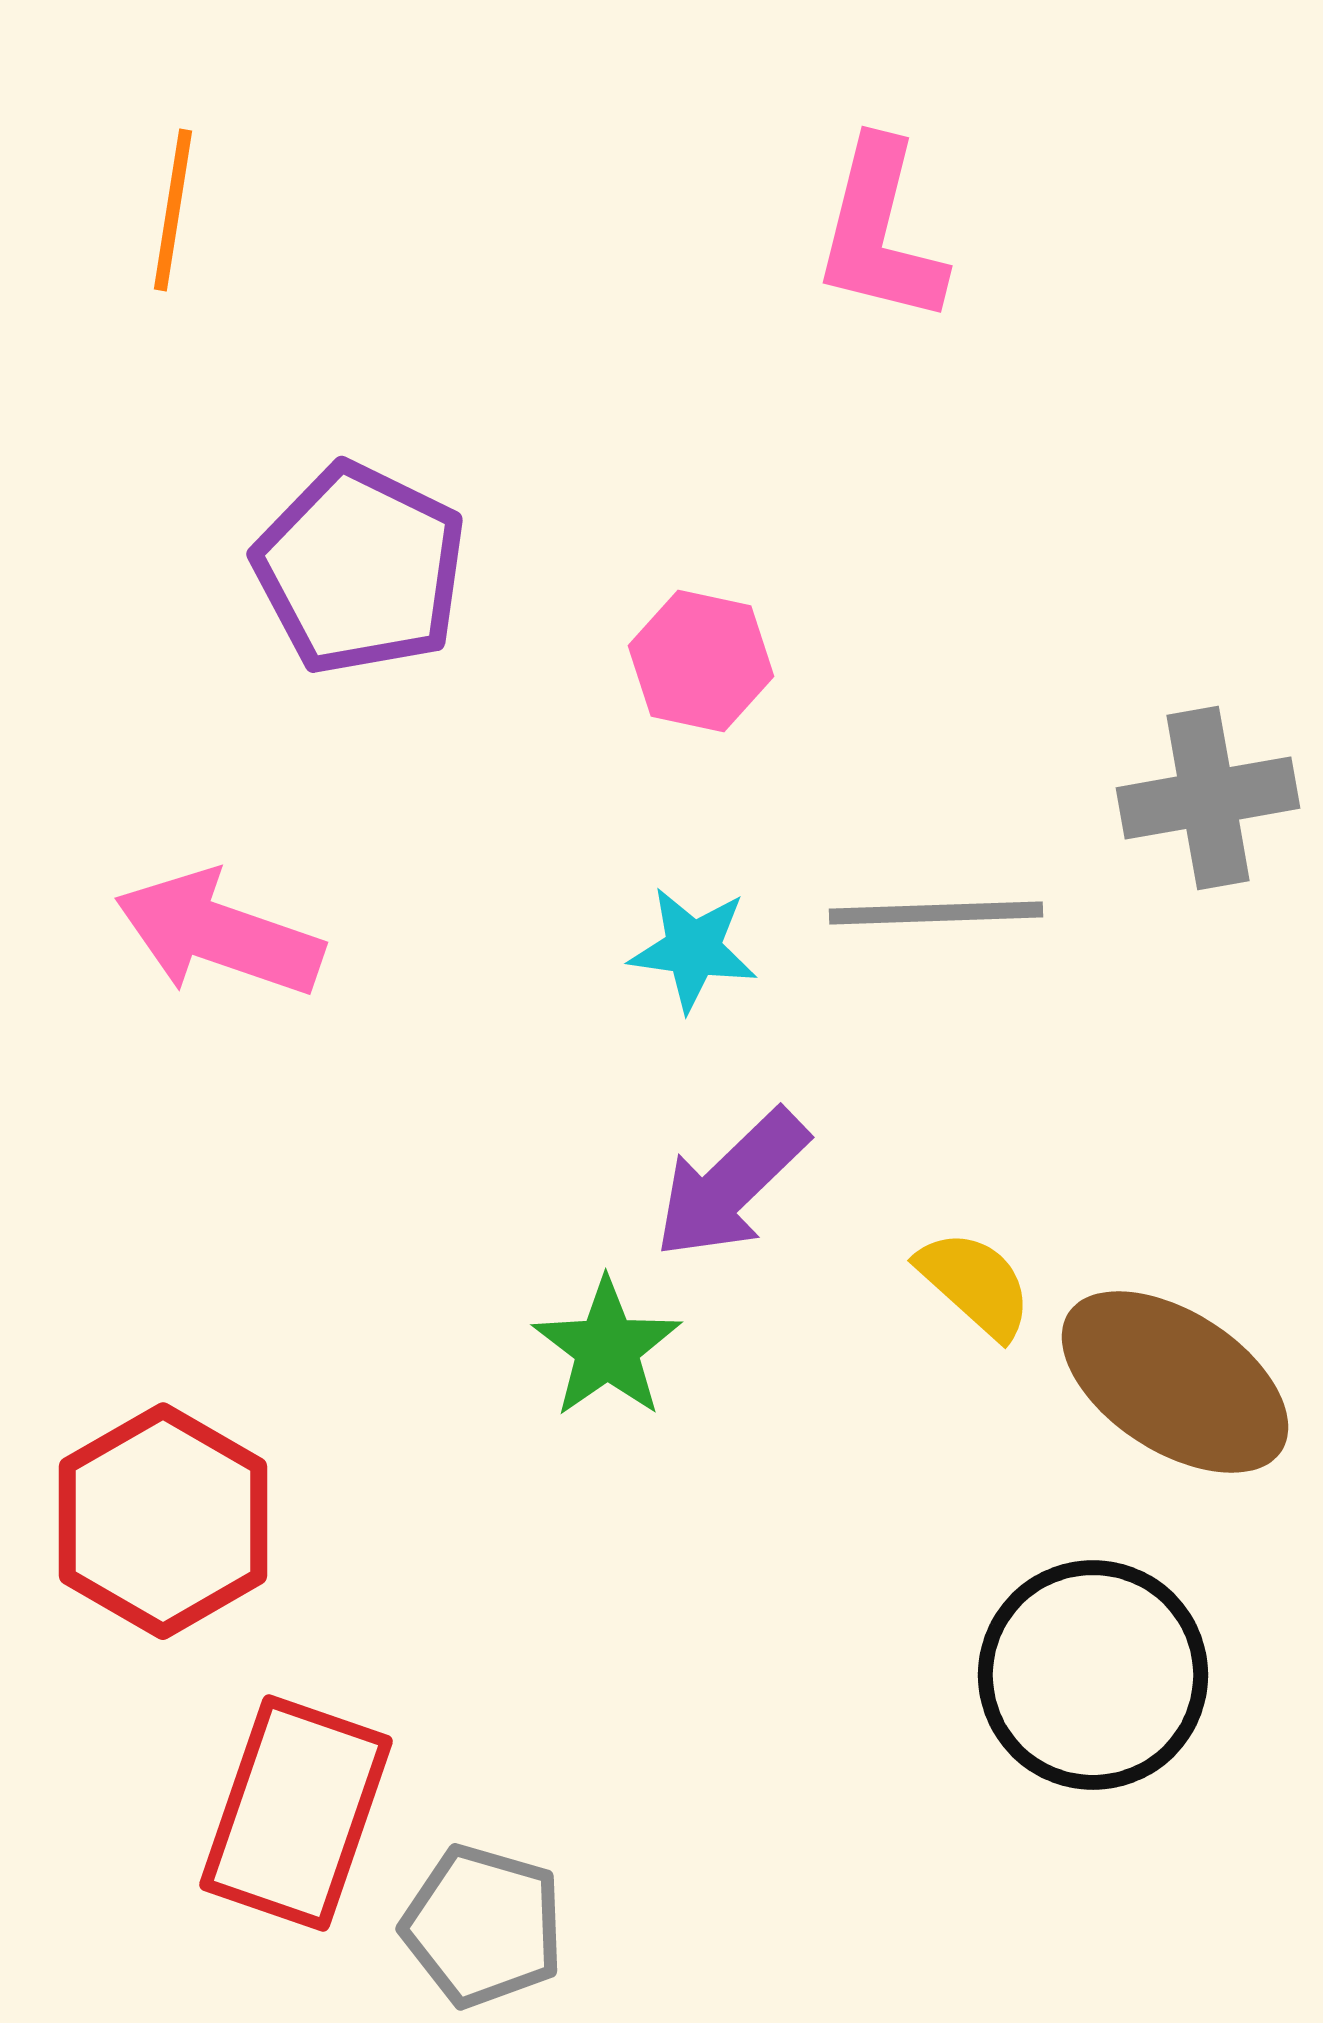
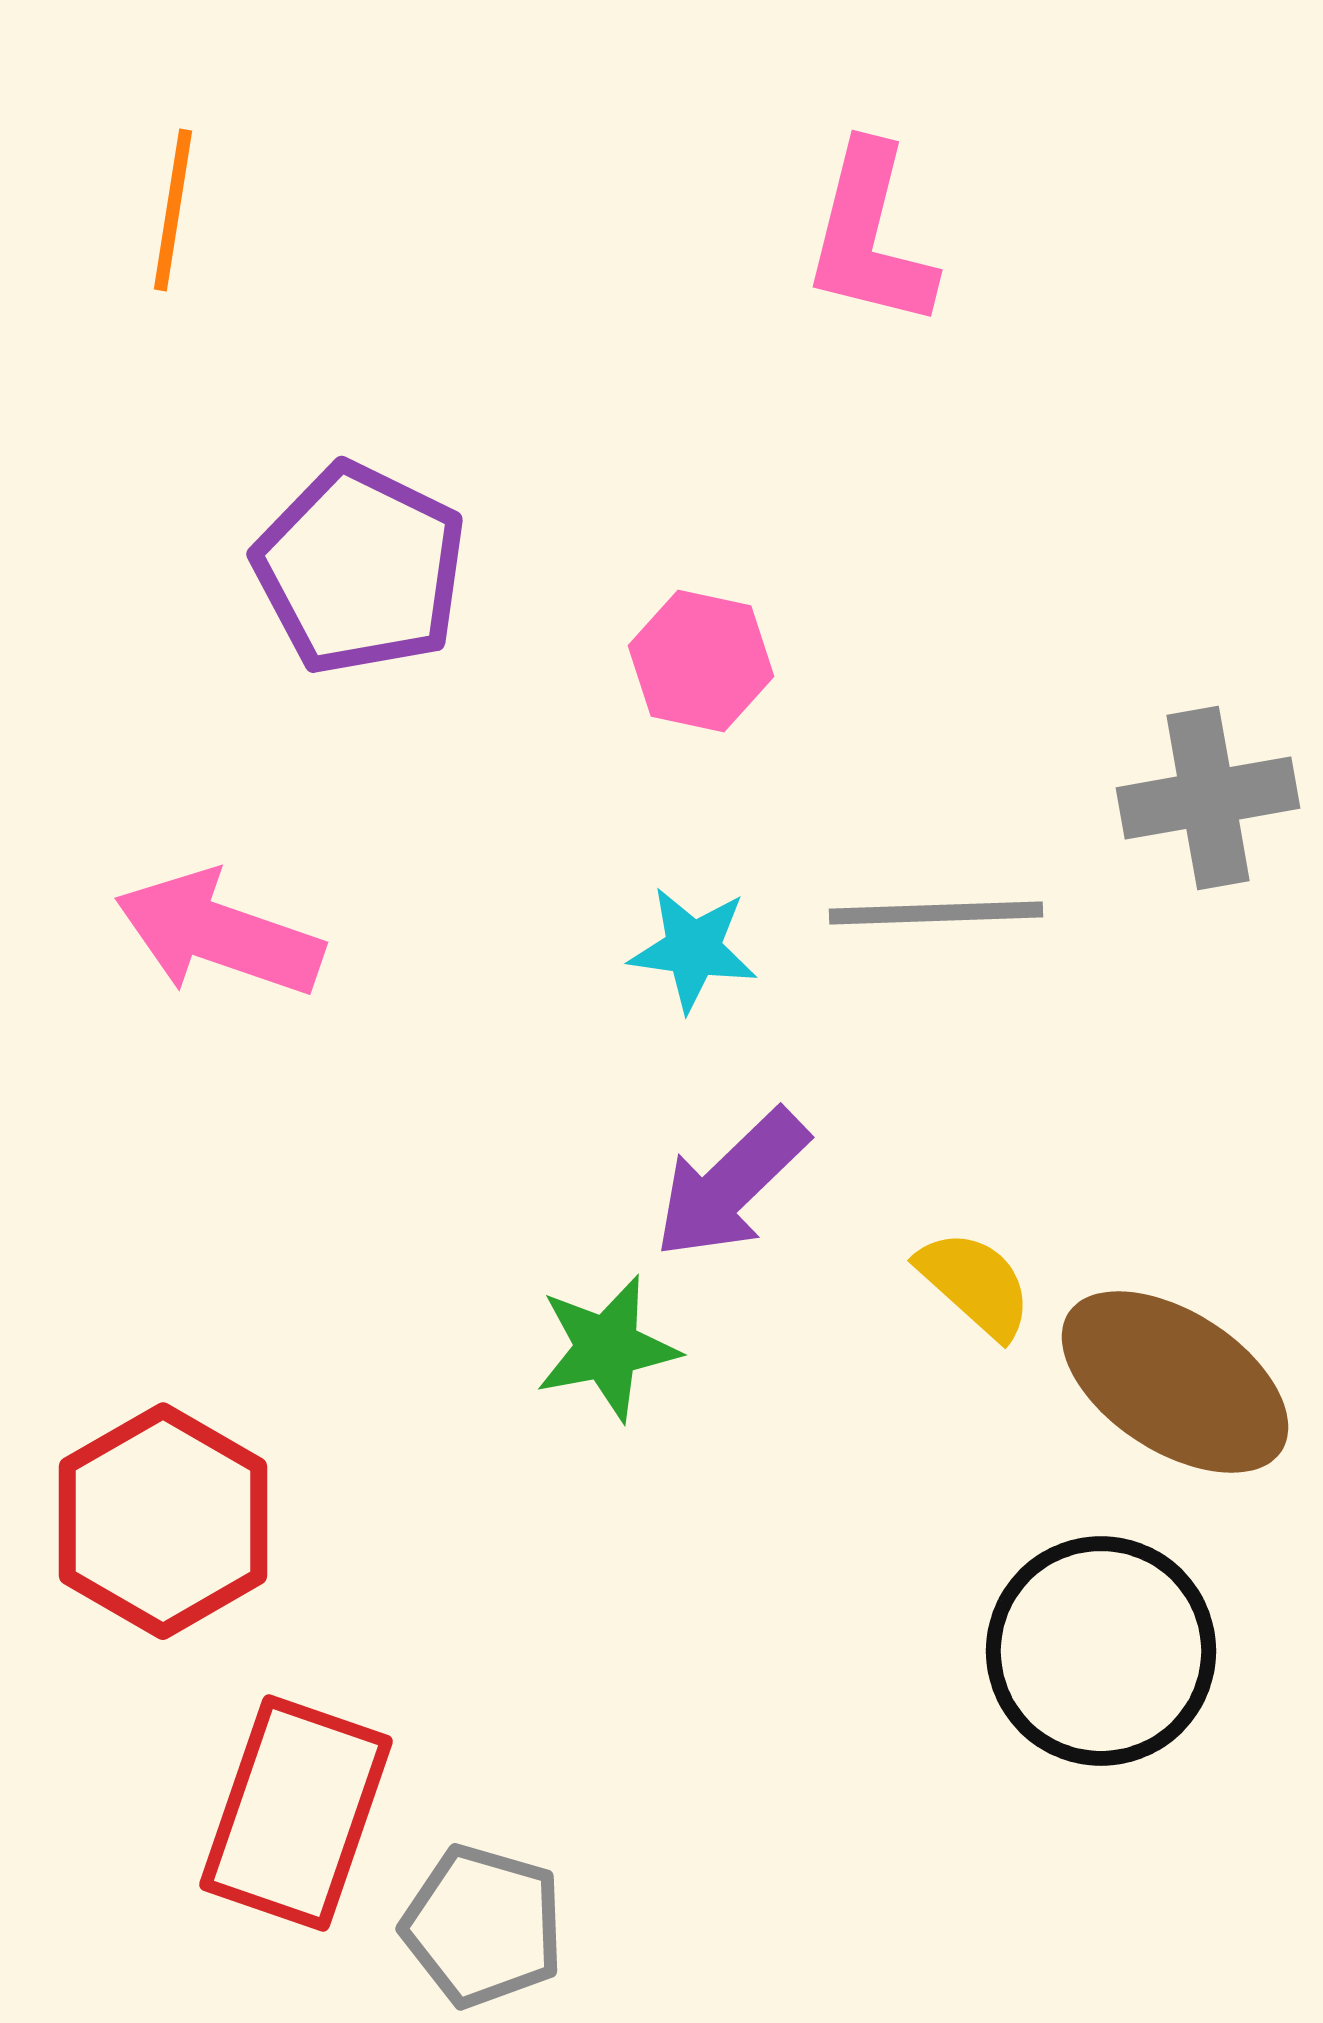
pink L-shape: moved 10 px left, 4 px down
green star: rotated 24 degrees clockwise
black circle: moved 8 px right, 24 px up
